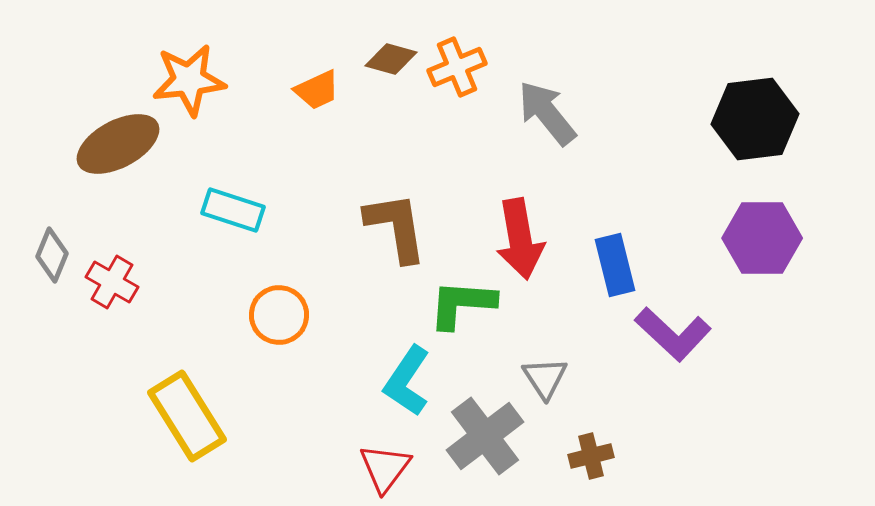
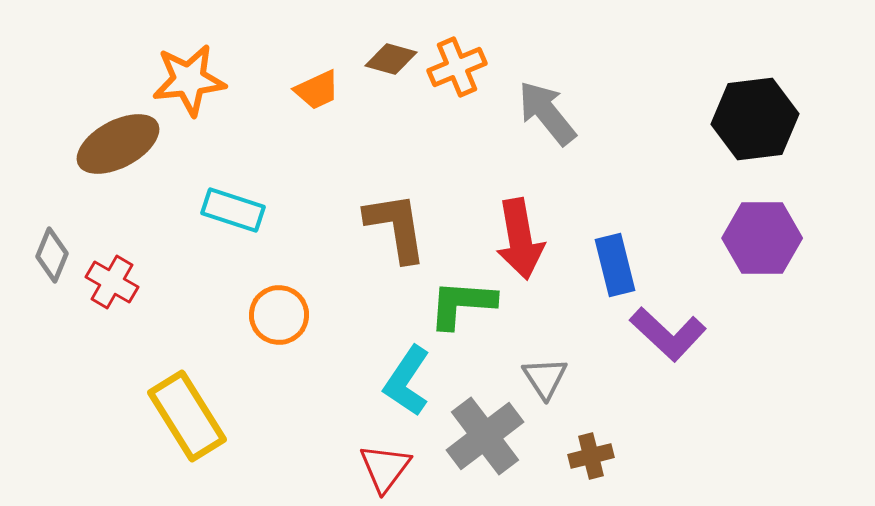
purple L-shape: moved 5 px left
